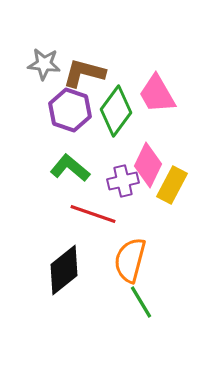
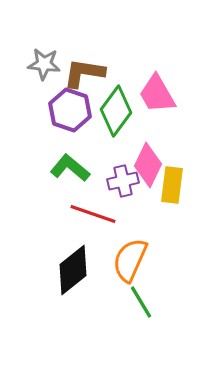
brown L-shape: rotated 6 degrees counterclockwise
yellow rectangle: rotated 21 degrees counterclockwise
orange semicircle: rotated 9 degrees clockwise
black diamond: moved 9 px right
